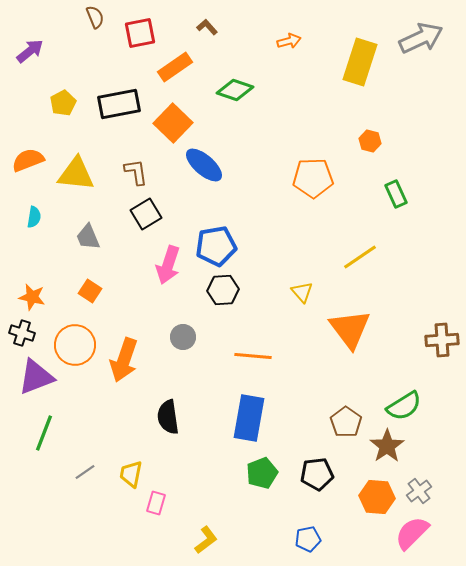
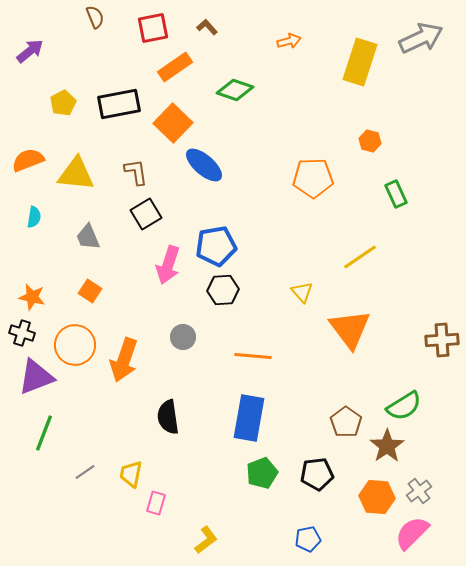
red square at (140, 33): moved 13 px right, 5 px up
